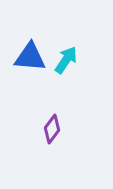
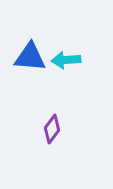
cyan arrow: rotated 128 degrees counterclockwise
